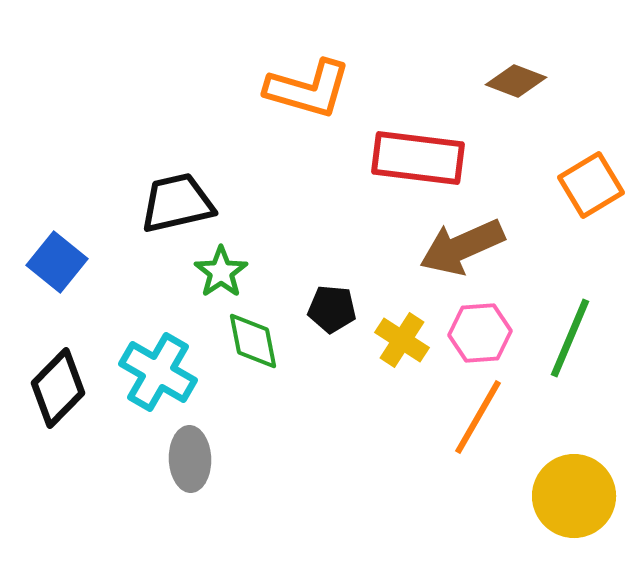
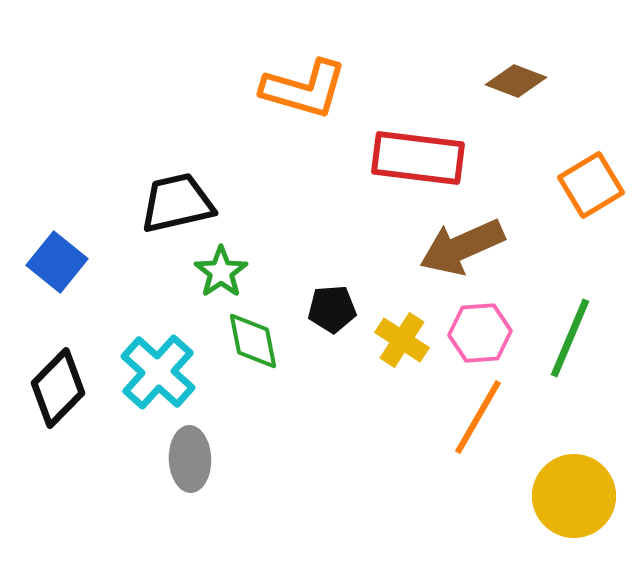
orange L-shape: moved 4 px left
black pentagon: rotated 9 degrees counterclockwise
cyan cross: rotated 12 degrees clockwise
